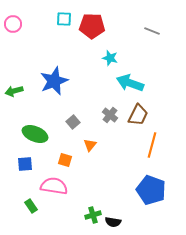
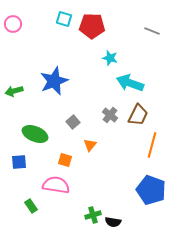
cyan square: rotated 14 degrees clockwise
blue square: moved 6 px left, 2 px up
pink semicircle: moved 2 px right, 1 px up
